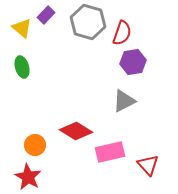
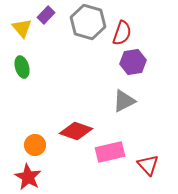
yellow triangle: rotated 10 degrees clockwise
red diamond: rotated 12 degrees counterclockwise
